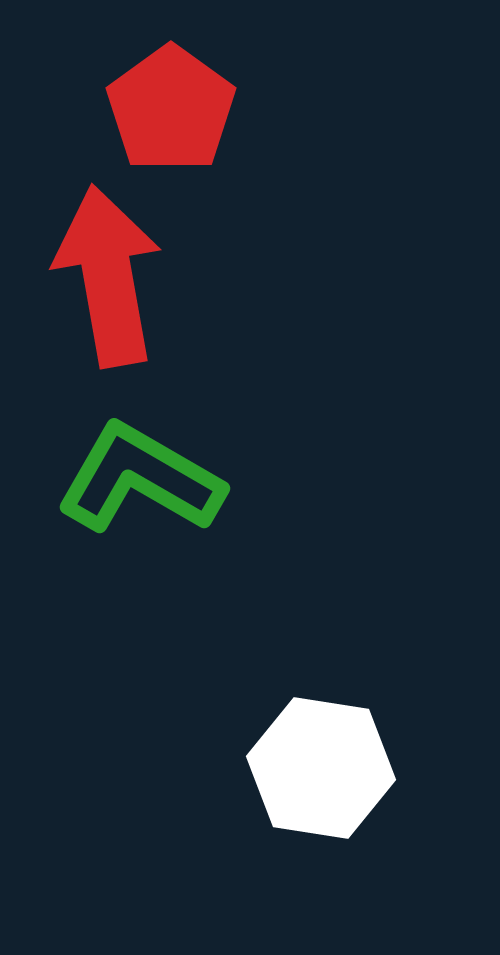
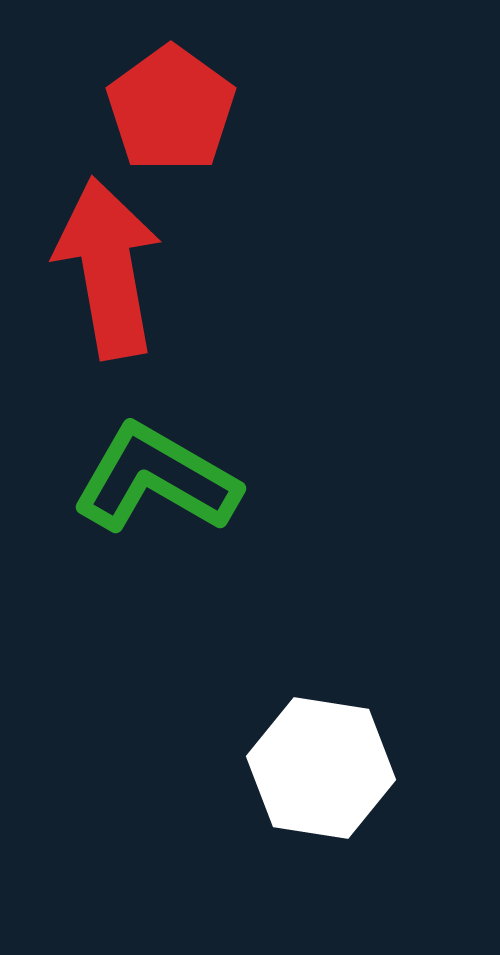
red arrow: moved 8 px up
green L-shape: moved 16 px right
